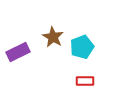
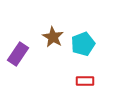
cyan pentagon: moved 1 px right, 3 px up
purple rectangle: moved 2 px down; rotated 30 degrees counterclockwise
